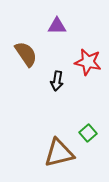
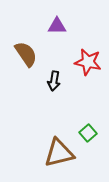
black arrow: moved 3 px left
